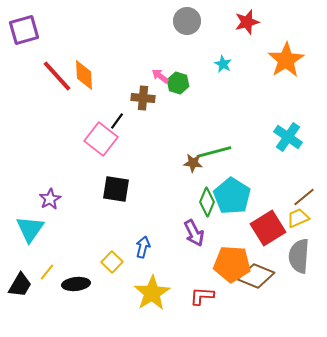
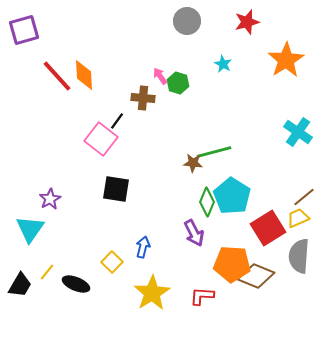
pink arrow: rotated 18 degrees clockwise
cyan cross: moved 10 px right, 5 px up
black ellipse: rotated 28 degrees clockwise
